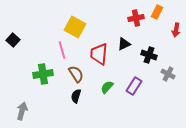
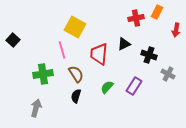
gray arrow: moved 14 px right, 3 px up
